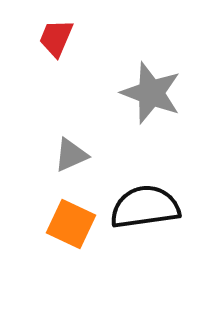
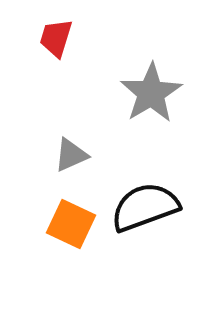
red trapezoid: rotated 6 degrees counterclockwise
gray star: rotated 20 degrees clockwise
black semicircle: rotated 12 degrees counterclockwise
